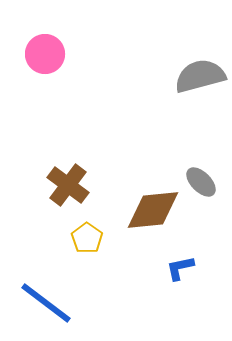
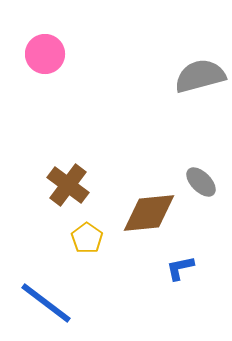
brown diamond: moved 4 px left, 3 px down
